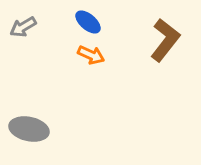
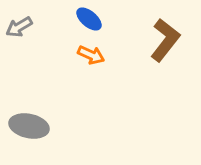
blue ellipse: moved 1 px right, 3 px up
gray arrow: moved 4 px left
gray ellipse: moved 3 px up
